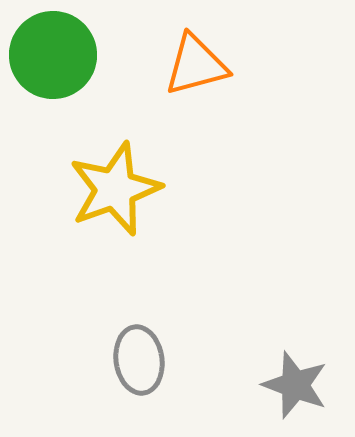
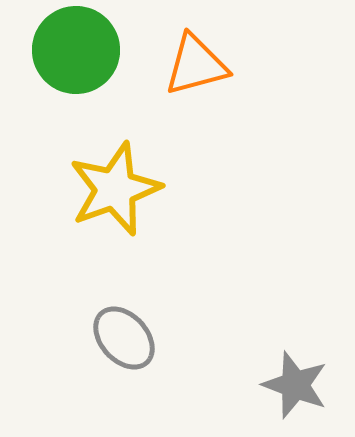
green circle: moved 23 px right, 5 px up
gray ellipse: moved 15 px left, 22 px up; rotated 34 degrees counterclockwise
